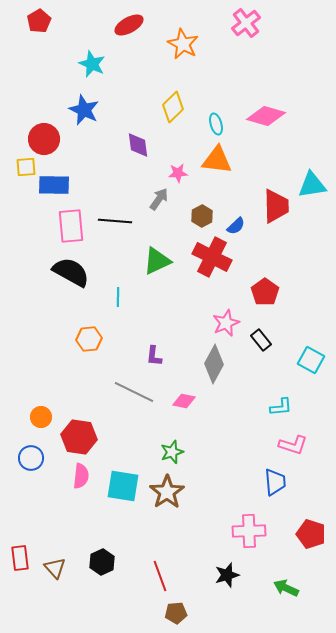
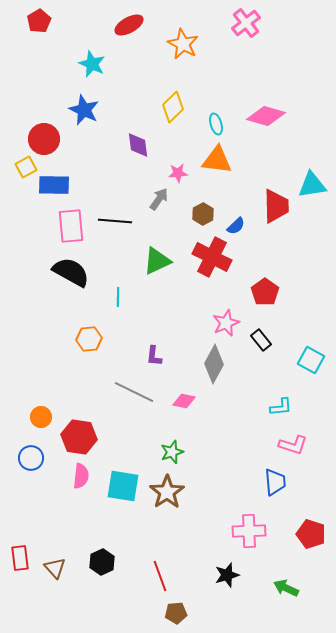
yellow square at (26, 167): rotated 25 degrees counterclockwise
brown hexagon at (202, 216): moved 1 px right, 2 px up
